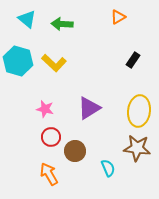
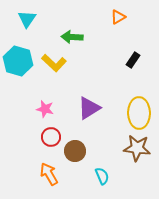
cyan triangle: rotated 24 degrees clockwise
green arrow: moved 10 px right, 13 px down
yellow ellipse: moved 2 px down; rotated 8 degrees counterclockwise
cyan semicircle: moved 6 px left, 8 px down
